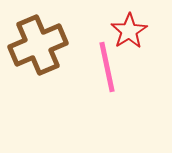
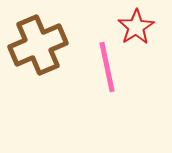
red star: moved 7 px right, 4 px up
